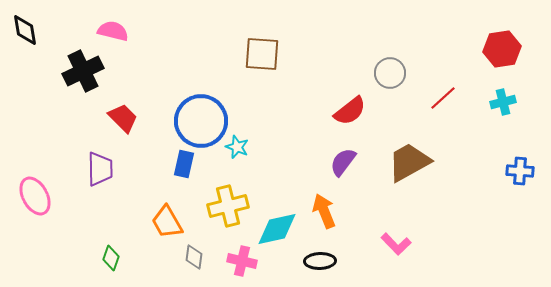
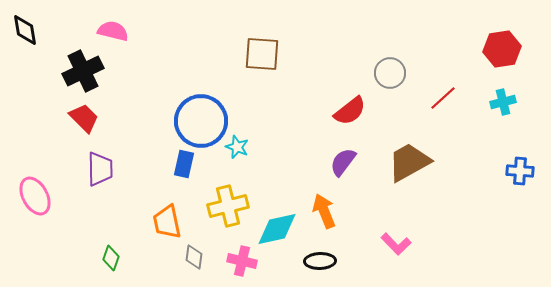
red trapezoid: moved 39 px left
orange trapezoid: rotated 18 degrees clockwise
